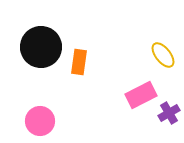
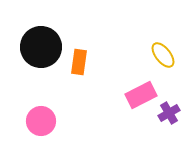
pink circle: moved 1 px right
